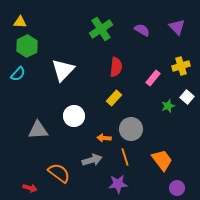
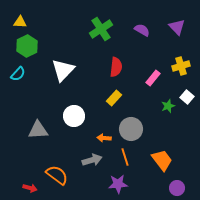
orange semicircle: moved 2 px left, 2 px down
